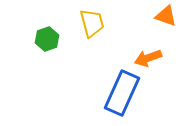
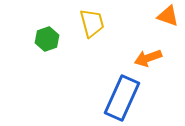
orange triangle: moved 2 px right
blue rectangle: moved 5 px down
